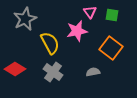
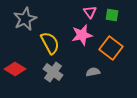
pink star: moved 5 px right, 4 px down
